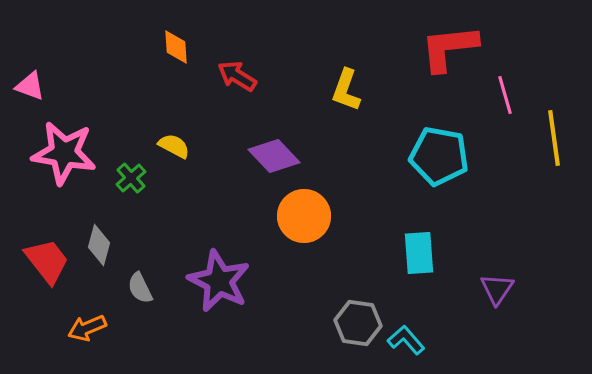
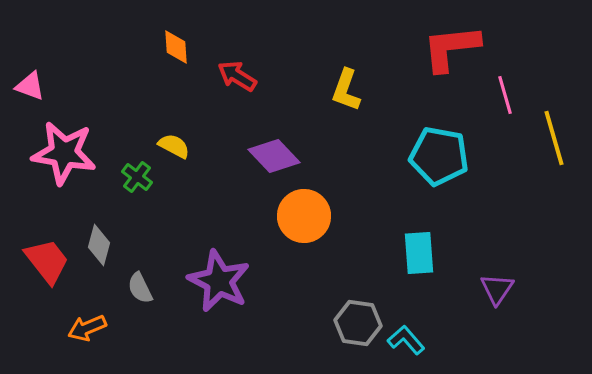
red L-shape: moved 2 px right
yellow line: rotated 8 degrees counterclockwise
green cross: moved 6 px right, 1 px up; rotated 12 degrees counterclockwise
